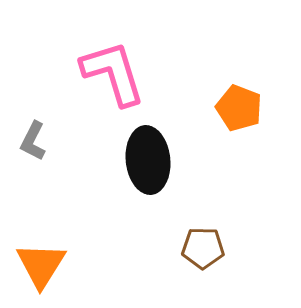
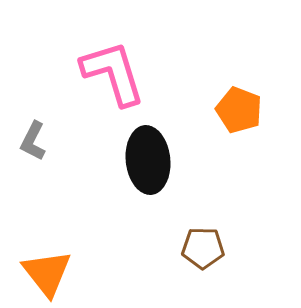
orange pentagon: moved 2 px down
orange triangle: moved 6 px right, 8 px down; rotated 10 degrees counterclockwise
